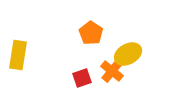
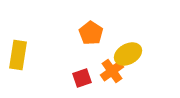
orange cross: rotated 15 degrees clockwise
